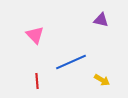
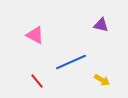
purple triangle: moved 5 px down
pink triangle: rotated 18 degrees counterclockwise
red line: rotated 35 degrees counterclockwise
